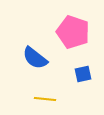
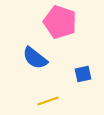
pink pentagon: moved 13 px left, 10 px up
yellow line: moved 3 px right, 2 px down; rotated 25 degrees counterclockwise
